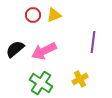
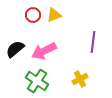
green cross: moved 4 px left, 2 px up
